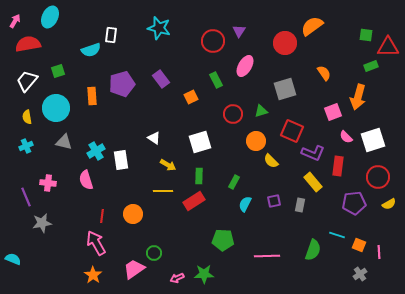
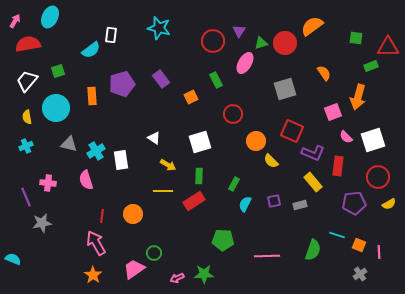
green square at (366, 35): moved 10 px left, 3 px down
cyan semicircle at (91, 50): rotated 18 degrees counterclockwise
pink ellipse at (245, 66): moved 3 px up
green triangle at (261, 111): moved 68 px up
gray triangle at (64, 142): moved 5 px right, 2 px down
green rectangle at (234, 182): moved 2 px down
gray rectangle at (300, 205): rotated 64 degrees clockwise
